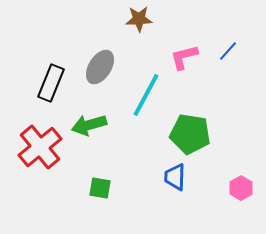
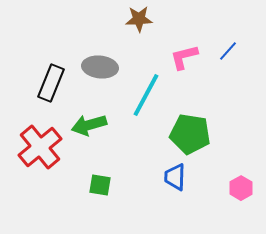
gray ellipse: rotated 64 degrees clockwise
green square: moved 3 px up
